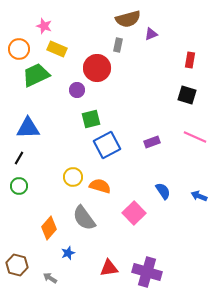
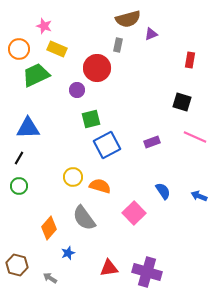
black square: moved 5 px left, 7 px down
